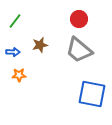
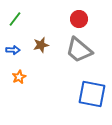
green line: moved 2 px up
brown star: moved 1 px right
blue arrow: moved 2 px up
orange star: moved 2 px down; rotated 24 degrees counterclockwise
